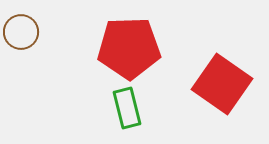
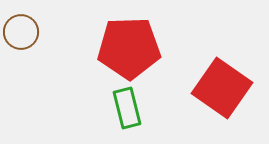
red square: moved 4 px down
